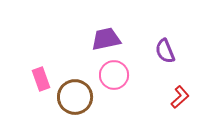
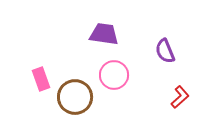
purple trapezoid: moved 2 px left, 5 px up; rotated 20 degrees clockwise
